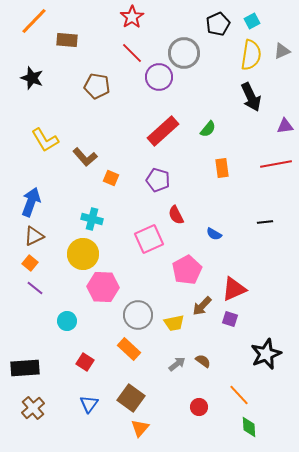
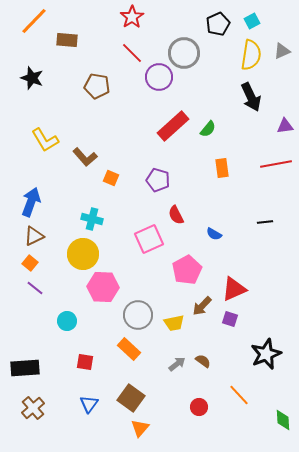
red rectangle at (163, 131): moved 10 px right, 5 px up
red square at (85, 362): rotated 24 degrees counterclockwise
green diamond at (249, 427): moved 34 px right, 7 px up
